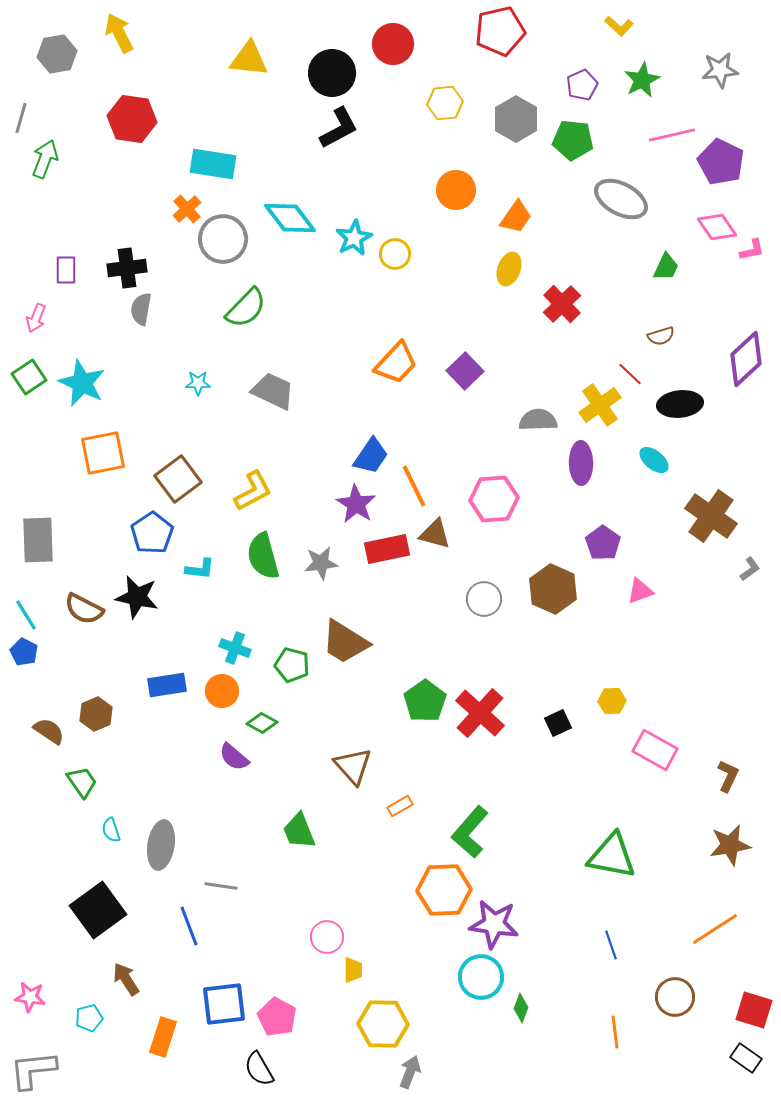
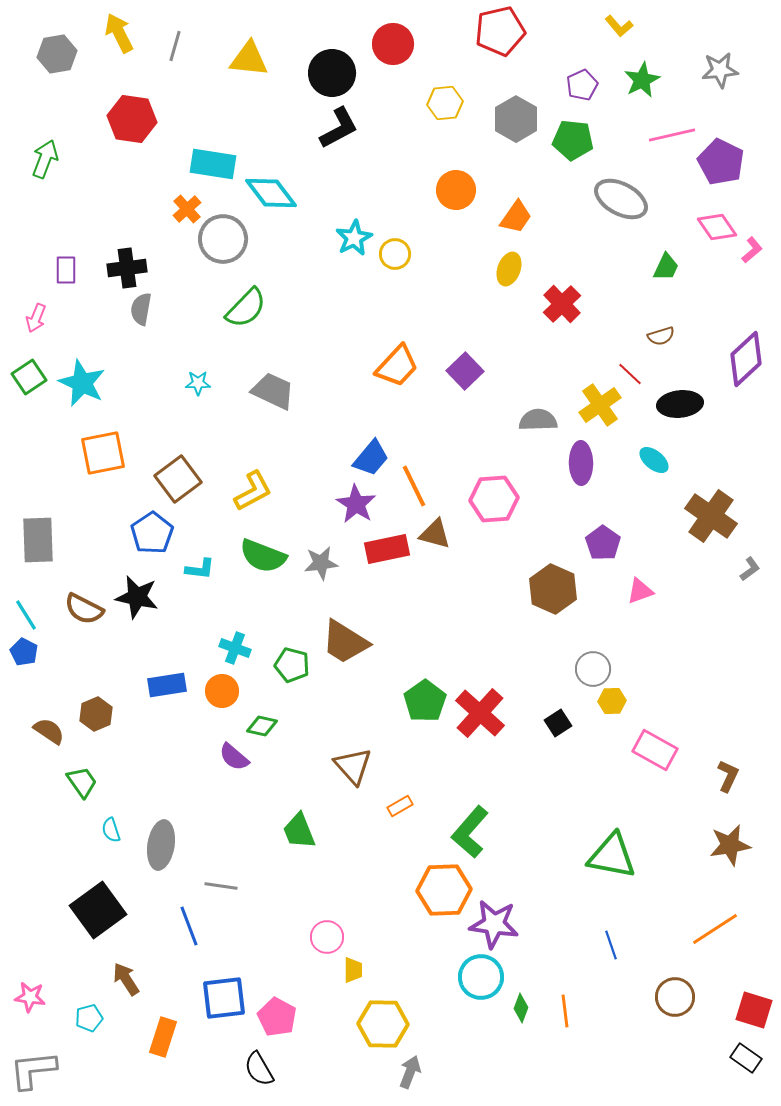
yellow L-shape at (619, 26): rotated 8 degrees clockwise
gray line at (21, 118): moved 154 px right, 72 px up
cyan diamond at (290, 218): moved 19 px left, 25 px up
pink L-shape at (752, 250): rotated 28 degrees counterclockwise
orange trapezoid at (396, 363): moved 1 px right, 3 px down
blue trapezoid at (371, 456): moved 2 px down; rotated 6 degrees clockwise
green semicircle at (263, 556): rotated 54 degrees counterclockwise
gray circle at (484, 599): moved 109 px right, 70 px down
green diamond at (262, 723): moved 3 px down; rotated 16 degrees counterclockwise
black square at (558, 723): rotated 8 degrees counterclockwise
blue square at (224, 1004): moved 6 px up
orange line at (615, 1032): moved 50 px left, 21 px up
